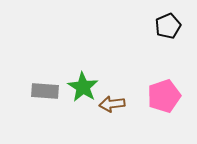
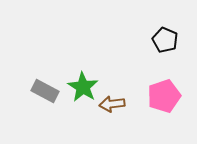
black pentagon: moved 3 px left, 14 px down; rotated 25 degrees counterclockwise
gray rectangle: rotated 24 degrees clockwise
